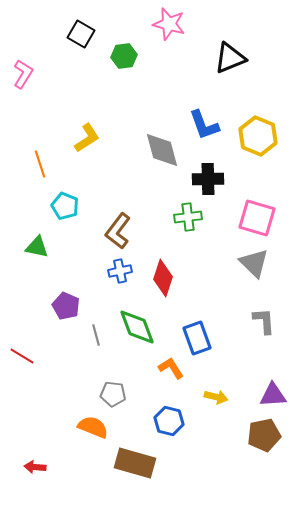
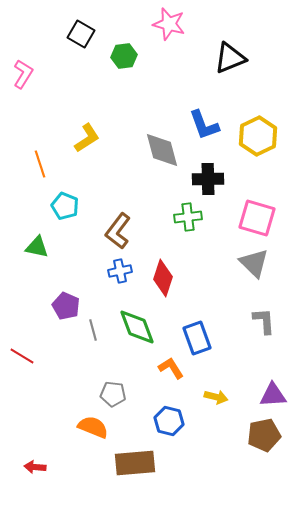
yellow hexagon: rotated 12 degrees clockwise
gray line: moved 3 px left, 5 px up
brown rectangle: rotated 21 degrees counterclockwise
